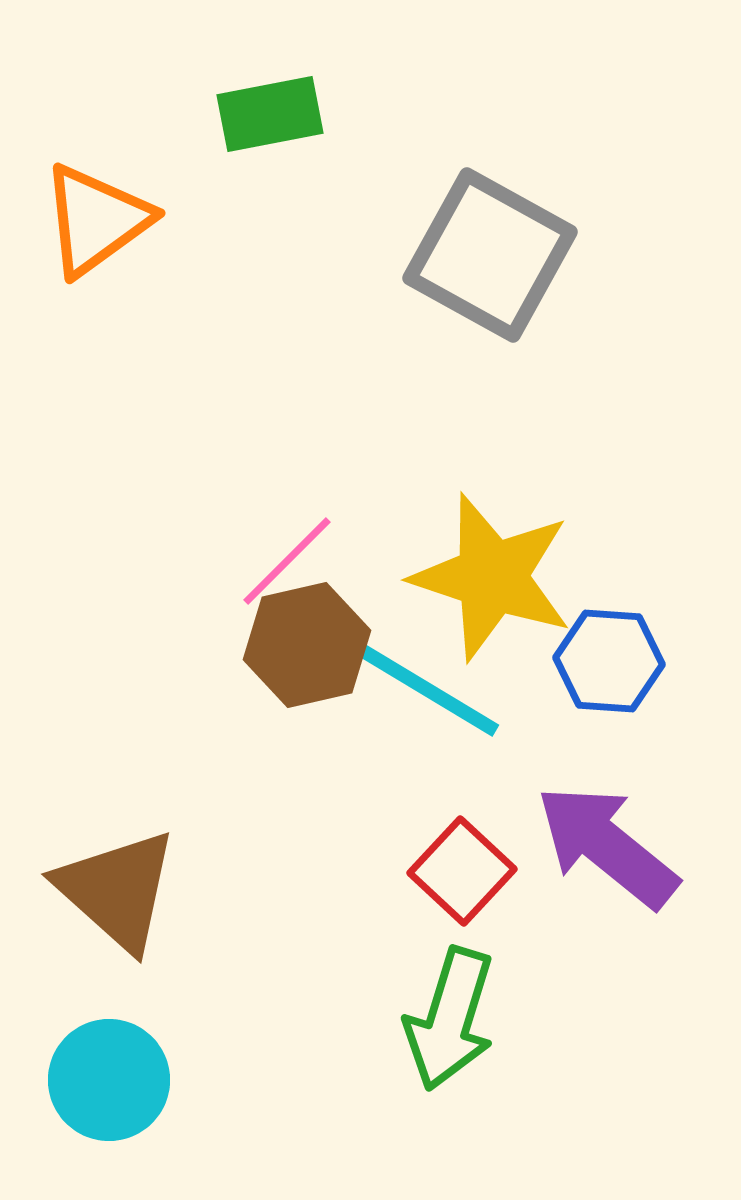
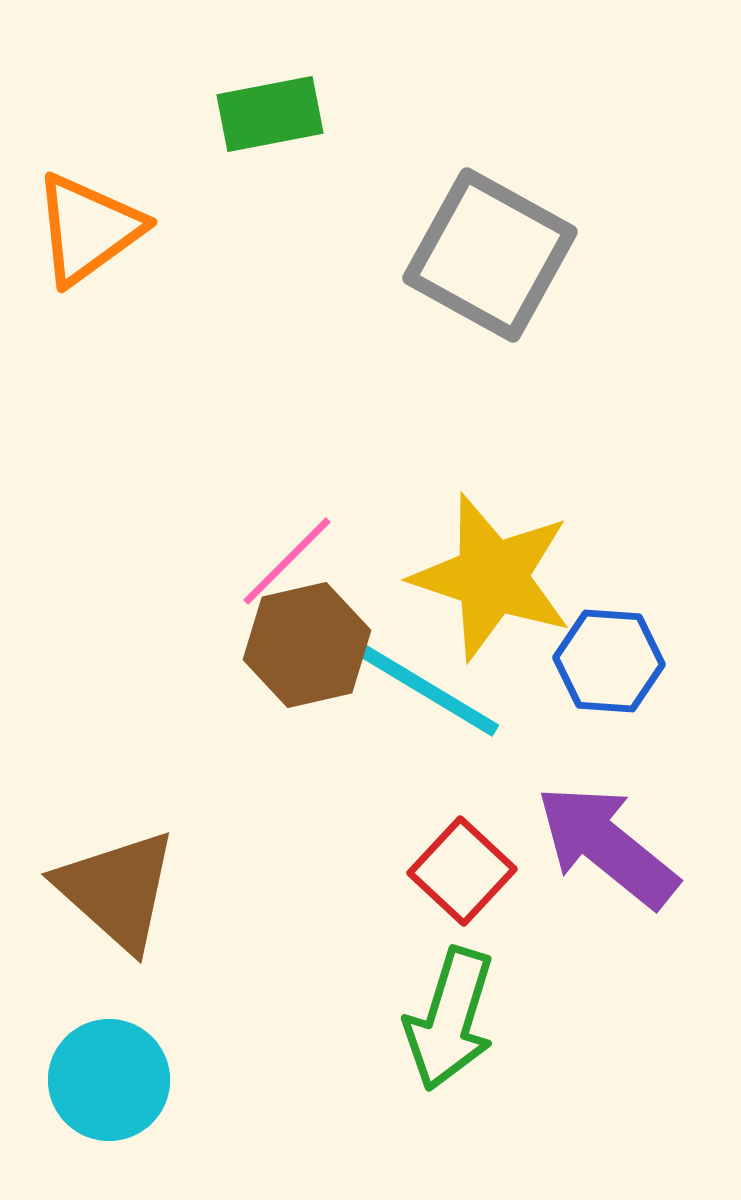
orange triangle: moved 8 px left, 9 px down
